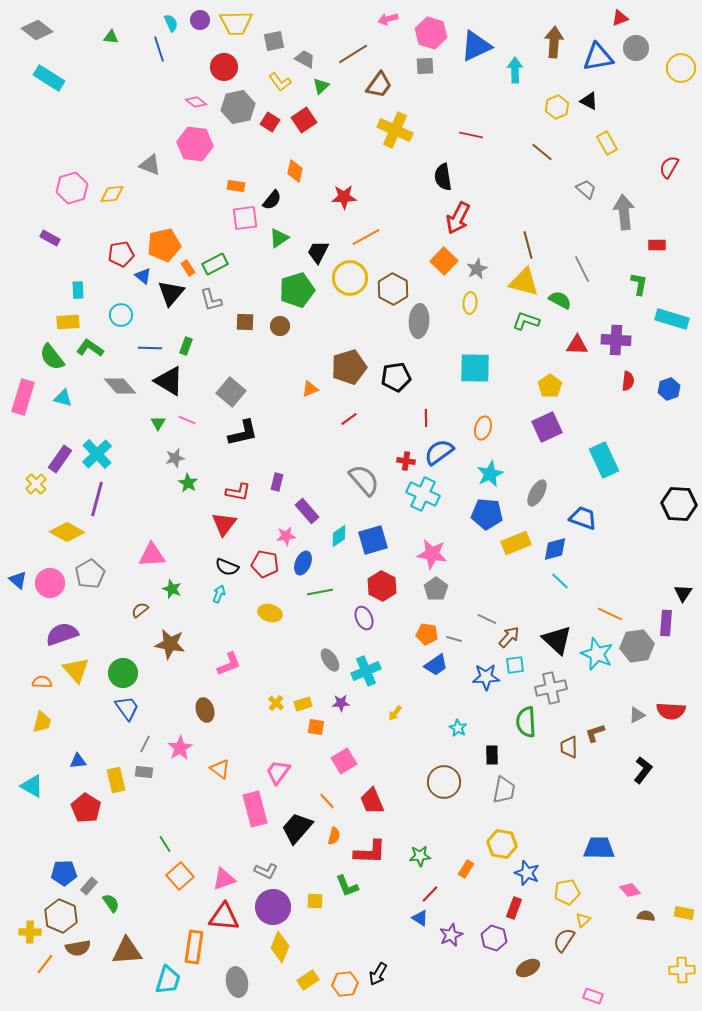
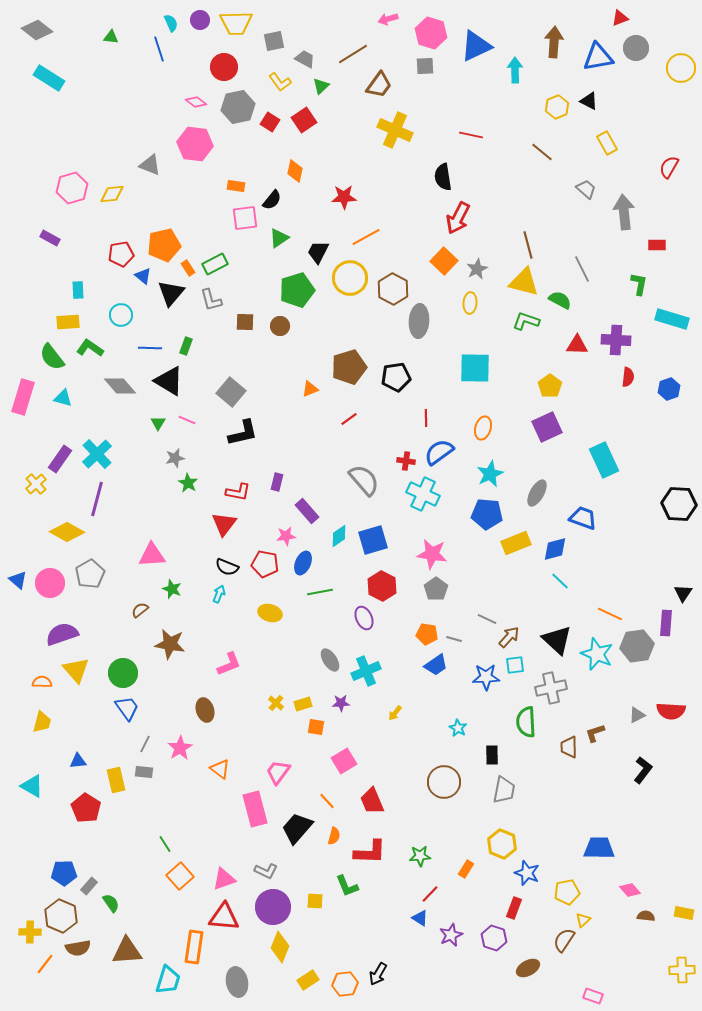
red semicircle at (628, 381): moved 4 px up
yellow hexagon at (502, 844): rotated 12 degrees clockwise
